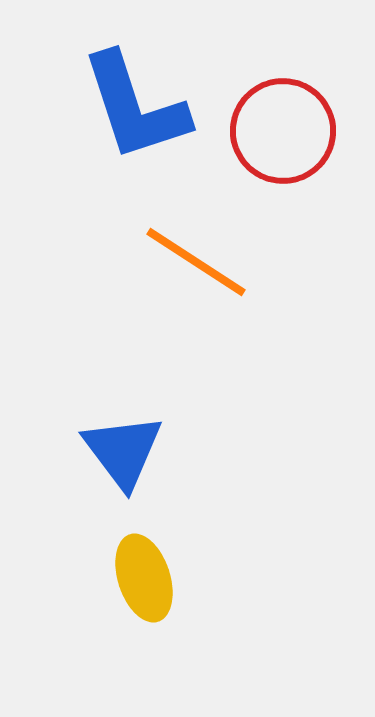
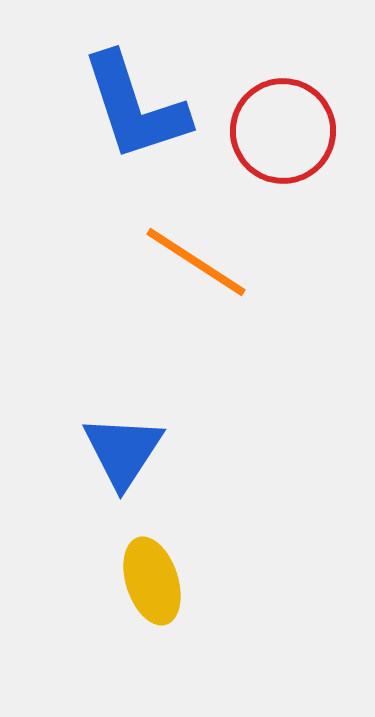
blue triangle: rotated 10 degrees clockwise
yellow ellipse: moved 8 px right, 3 px down
